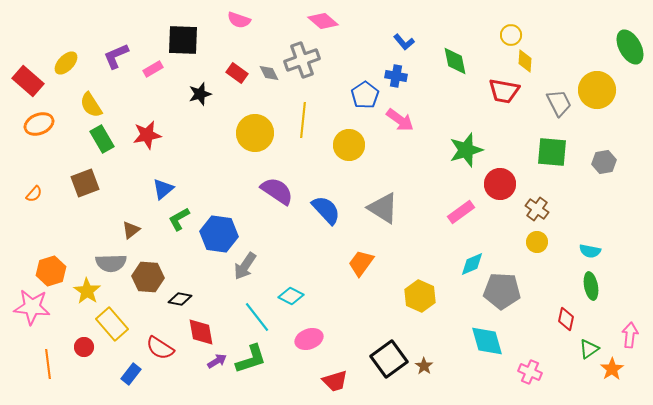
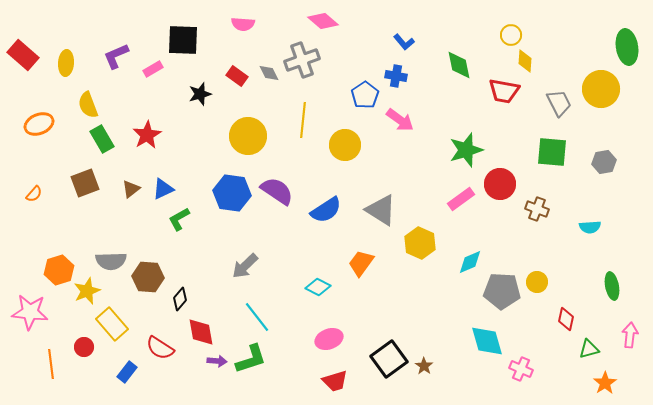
pink semicircle at (239, 20): moved 4 px right, 4 px down; rotated 15 degrees counterclockwise
green ellipse at (630, 47): moved 3 px left; rotated 20 degrees clockwise
green diamond at (455, 61): moved 4 px right, 4 px down
yellow ellipse at (66, 63): rotated 40 degrees counterclockwise
red rectangle at (237, 73): moved 3 px down
red rectangle at (28, 81): moved 5 px left, 26 px up
yellow circle at (597, 90): moved 4 px right, 1 px up
yellow semicircle at (91, 105): moved 3 px left; rotated 12 degrees clockwise
yellow circle at (255, 133): moved 7 px left, 3 px down
red star at (147, 135): rotated 20 degrees counterclockwise
yellow circle at (349, 145): moved 4 px left
blue triangle at (163, 189): rotated 15 degrees clockwise
gray triangle at (383, 208): moved 2 px left, 2 px down
brown cross at (537, 209): rotated 15 degrees counterclockwise
blue semicircle at (326, 210): rotated 100 degrees clockwise
pink rectangle at (461, 212): moved 13 px up
brown triangle at (131, 230): moved 41 px up
blue hexagon at (219, 234): moved 13 px right, 41 px up
yellow circle at (537, 242): moved 40 px down
cyan semicircle at (590, 251): moved 24 px up; rotated 15 degrees counterclockwise
gray semicircle at (111, 263): moved 2 px up
cyan diamond at (472, 264): moved 2 px left, 2 px up
gray arrow at (245, 266): rotated 12 degrees clockwise
orange hexagon at (51, 271): moved 8 px right, 1 px up
green ellipse at (591, 286): moved 21 px right
yellow star at (87, 291): rotated 16 degrees clockwise
cyan diamond at (291, 296): moved 27 px right, 9 px up
yellow hexagon at (420, 296): moved 53 px up
black diamond at (180, 299): rotated 60 degrees counterclockwise
pink star at (32, 307): moved 2 px left, 5 px down
pink ellipse at (309, 339): moved 20 px right
green triangle at (589, 349): rotated 20 degrees clockwise
purple arrow at (217, 361): rotated 36 degrees clockwise
orange line at (48, 364): moved 3 px right
orange star at (612, 369): moved 7 px left, 14 px down
pink cross at (530, 372): moved 9 px left, 3 px up
blue rectangle at (131, 374): moved 4 px left, 2 px up
